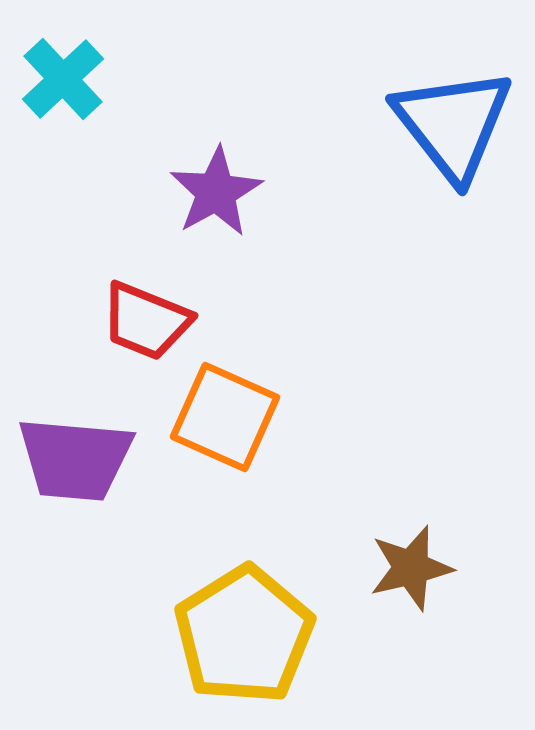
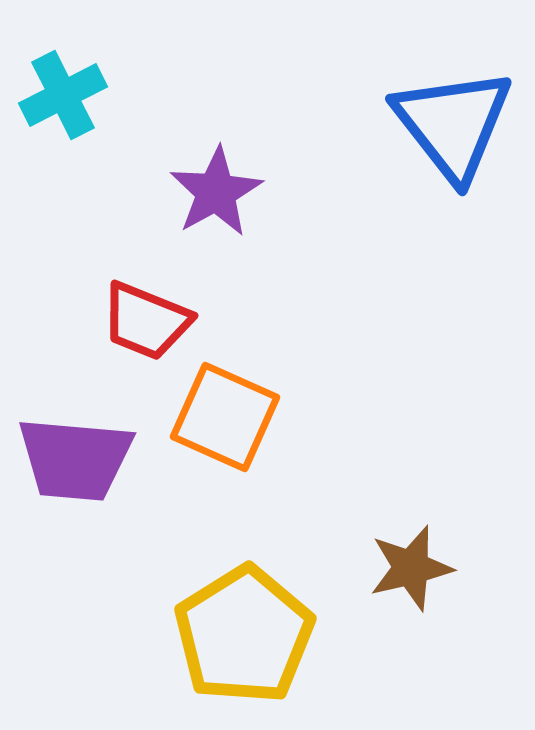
cyan cross: moved 16 px down; rotated 16 degrees clockwise
